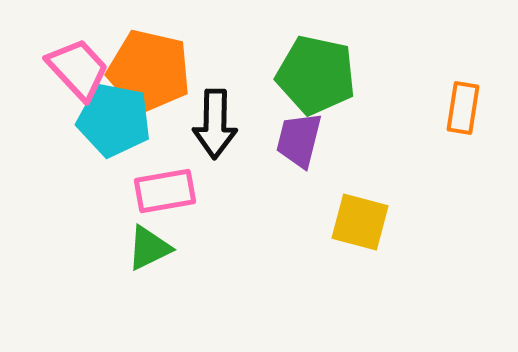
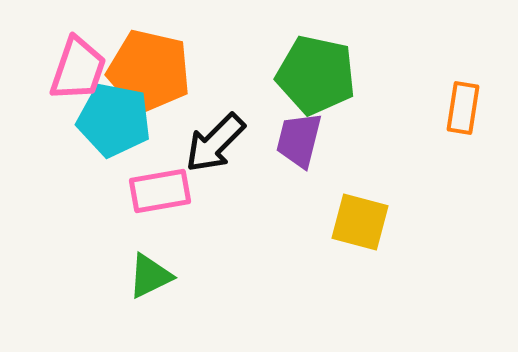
pink trapezoid: rotated 62 degrees clockwise
black arrow: moved 19 px down; rotated 44 degrees clockwise
pink rectangle: moved 5 px left
green triangle: moved 1 px right, 28 px down
